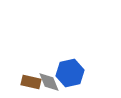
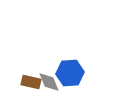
blue hexagon: rotated 8 degrees clockwise
